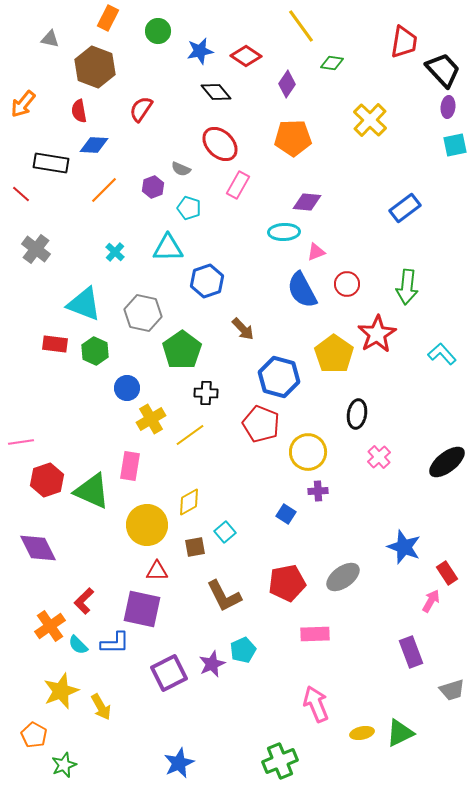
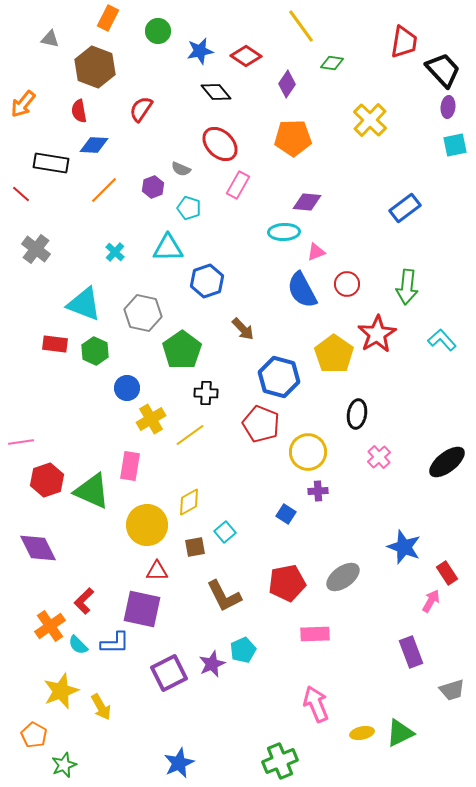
cyan L-shape at (442, 354): moved 14 px up
